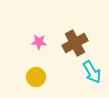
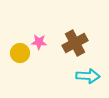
cyan arrow: moved 4 px left, 4 px down; rotated 55 degrees counterclockwise
yellow circle: moved 16 px left, 24 px up
